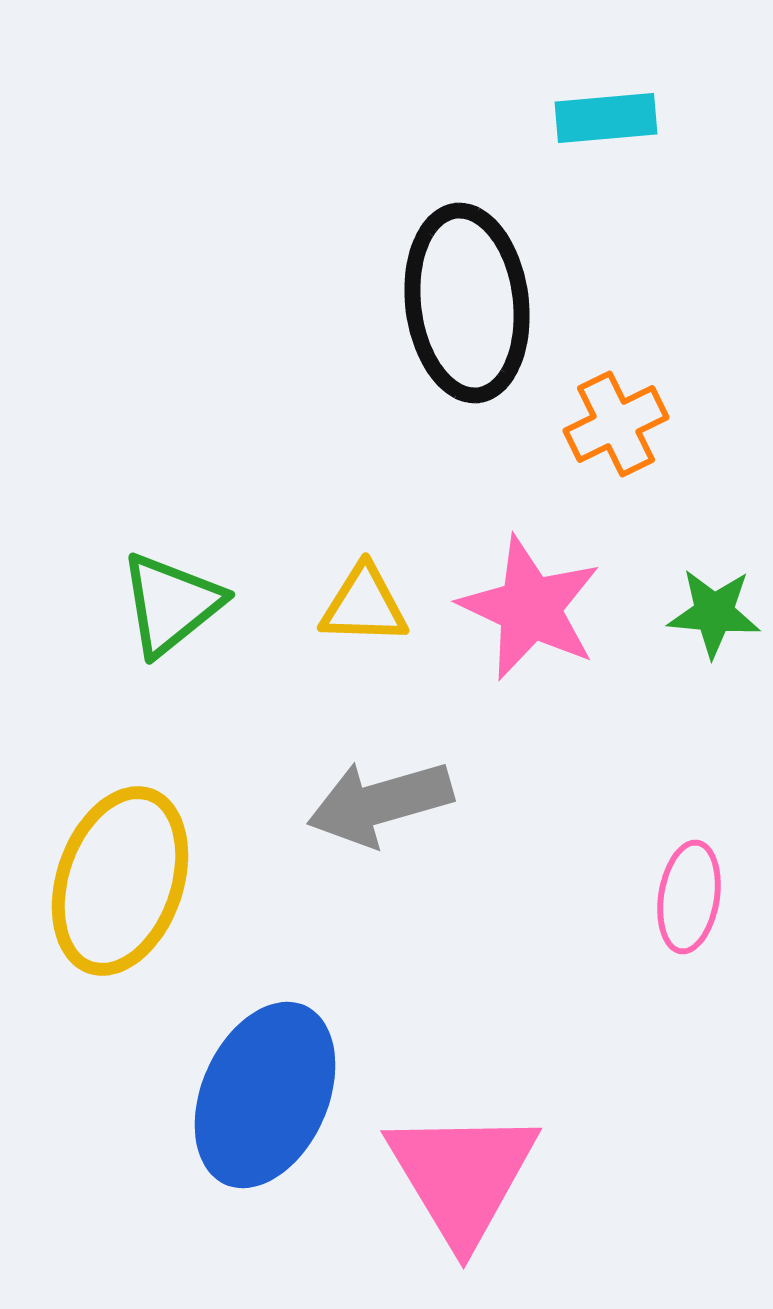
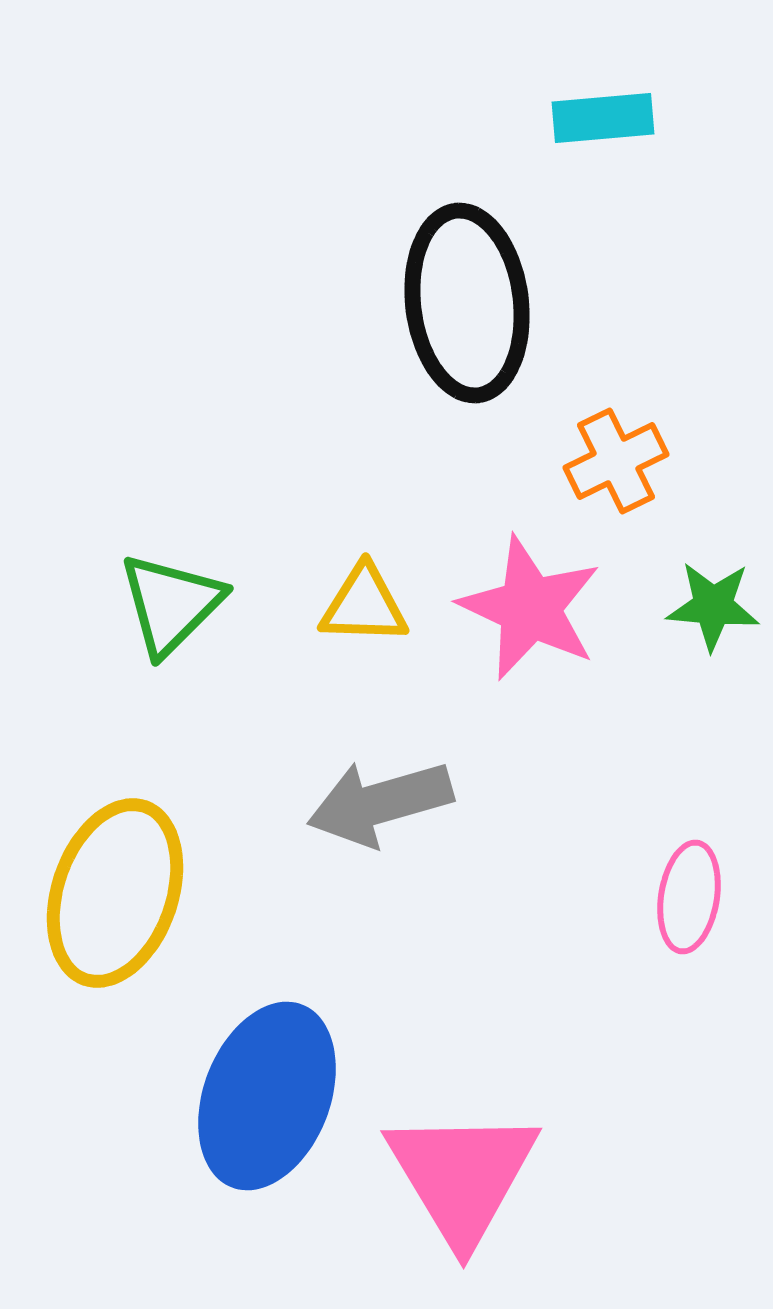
cyan rectangle: moved 3 px left
orange cross: moved 37 px down
green triangle: rotated 6 degrees counterclockwise
green star: moved 1 px left, 7 px up
yellow ellipse: moved 5 px left, 12 px down
blue ellipse: moved 2 px right, 1 px down; rotated 3 degrees counterclockwise
